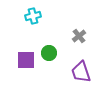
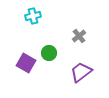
purple square: moved 3 px down; rotated 30 degrees clockwise
purple trapezoid: rotated 70 degrees clockwise
